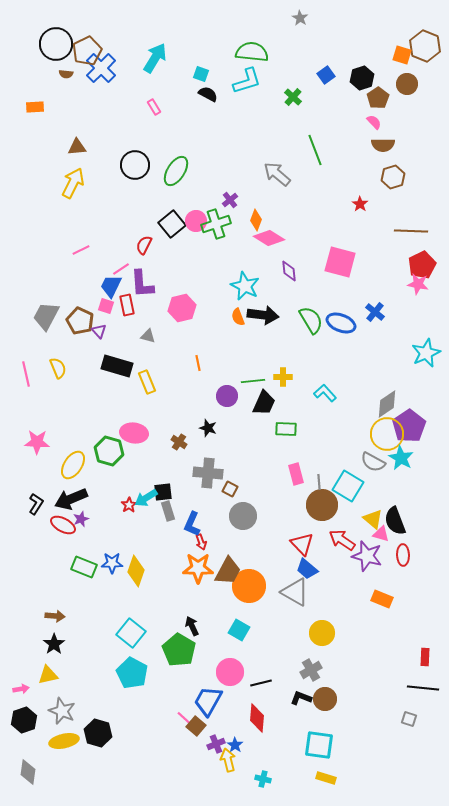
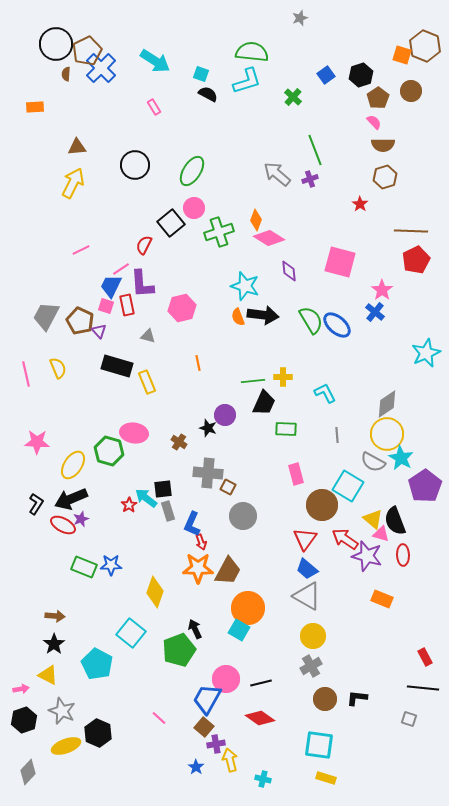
gray star at (300, 18): rotated 21 degrees clockwise
cyan arrow at (155, 58): moved 3 px down; rotated 92 degrees clockwise
brown semicircle at (66, 74): rotated 88 degrees clockwise
black hexagon at (362, 78): moved 1 px left, 3 px up
brown circle at (407, 84): moved 4 px right, 7 px down
green ellipse at (176, 171): moved 16 px right
brown hexagon at (393, 177): moved 8 px left
purple cross at (230, 200): moved 80 px right, 21 px up; rotated 21 degrees clockwise
pink circle at (196, 221): moved 2 px left, 13 px up
black square at (172, 224): moved 1 px left, 1 px up
green cross at (216, 224): moved 3 px right, 8 px down
red pentagon at (422, 265): moved 6 px left, 5 px up
pink star at (418, 284): moved 36 px left, 6 px down; rotated 25 degrees clockwise
cyan star at (245, 286): rotated 8 degrees counterclockwise
blue ellipse at (341, 323): moved 4 px left, 2 px down; rotated 20 degrees clockwise
cyan L-shape at (325, 393): rotated 15 degrees clockwise
purple circle at (227, 396): moved 2 px left, 19 px down
purple pentagon at (409, 426): moved 16 px right, 60 px down
gray line at (319, 482): moved 18 px right, 47 px up
brown square at (230, 489): moved 2 px left, 2 px up
black square at (163, 492): moved 3 px up
cyan arrow at (146, 498): rotated 70 degrees clockwise
red arrow at (342, 540): moved 3 px right, 1 px up
red triangle at (302, 544): moved 3 px right, 5 px up; rotated 20 degrees clockwise
blue star at (112, 563): moved 1 px left, 2 px down
yellow diamond at (136, 571): moved 19 px right, 21 px down
orange circle at (249, 586): moved 1 px left, 22 px down
gray triangle at (295, 592): moved 12 px right, 4 px down
black arrow at (192, 626): moved 3 px right, 3 px down
yellow circle at (322, 633): moved 9 px left, 3 px down
green pentagon at (179, 650): rotated 20 degrees clockwise
red rectangle at (425, 657): rotated 30 degrees counterclockwise
gray cross at (311, 670): moved 4 px up
pink circle at (230, 672): moved 4 px left, 7 px down
cyan pentagon at (132, 673): moved 35 px left, 9 px up
yellow triangle at (48, 675): rotated 40 degrees clockwise
black L-shape at (301, 698): moved 56 px right; rotated 15 degrees counterclockwise
blue trapezoid at (208, 701): moved 1 px left, 2 px up
pink line at (184, 718): moved 25 px left
red diamond at (257, 718): moved 3 px right; rotated 60 degrees counterclockwise
brown square at (196, 726): moved 8 px right, 1 px down
black hexagon at (98, 733): rotated 8 degrees clockwise
yellow ellipse at (64, 741): moved 2 px right, 5 px down; rotated 8 degrees counterclockwise
purple cross at (216, 744): rotated 12 degrees clockwise
blue star at (235, 745): moved 39 px left, 22 px down
yellow arrow at (228, 760): moved 2 px right
gray diamond at (28, 772): rotated 35 degrees clockwise
